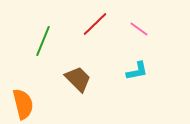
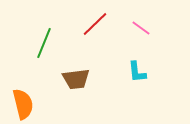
pink line: moved 2 px right, 1 px up
green line: moved 1 px right, 2 px down
cyan L-shape: moved 1 px down; rotated 95 degrees clockwise
brown trapezoid: moved 2 px left; rotated 128 degrees clockwise
